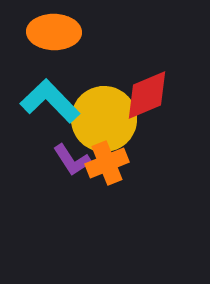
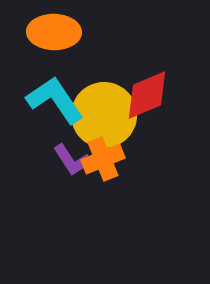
cyan L-shape: moved 5 px right, 1 px up; rotated 10 degrees clockwise
yellow circle: moved 4 px up
orange cross: moved 4 px left, 4 px up
